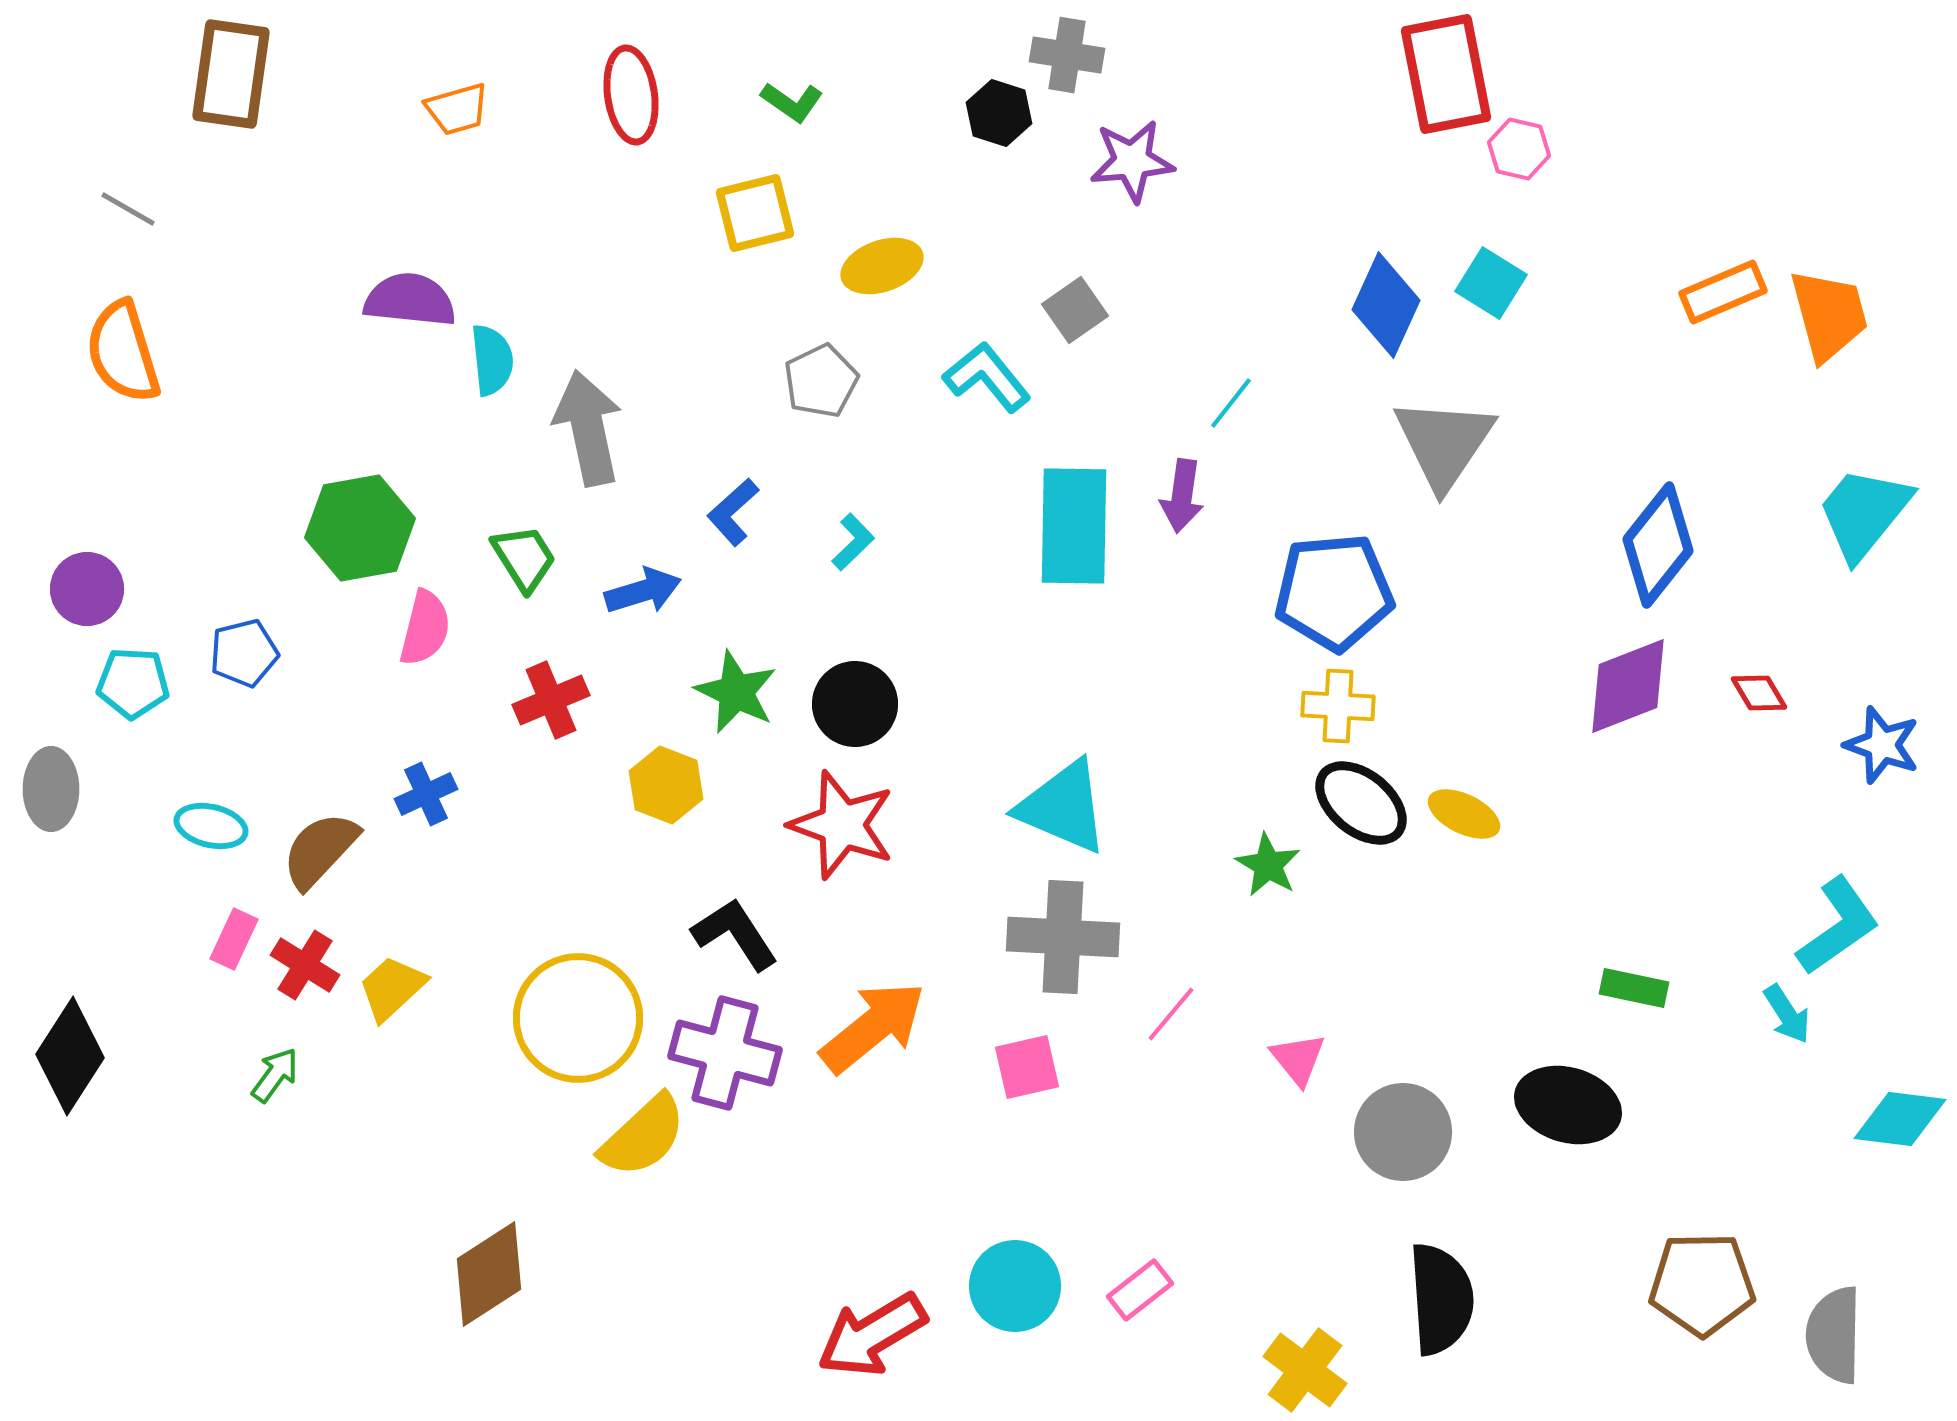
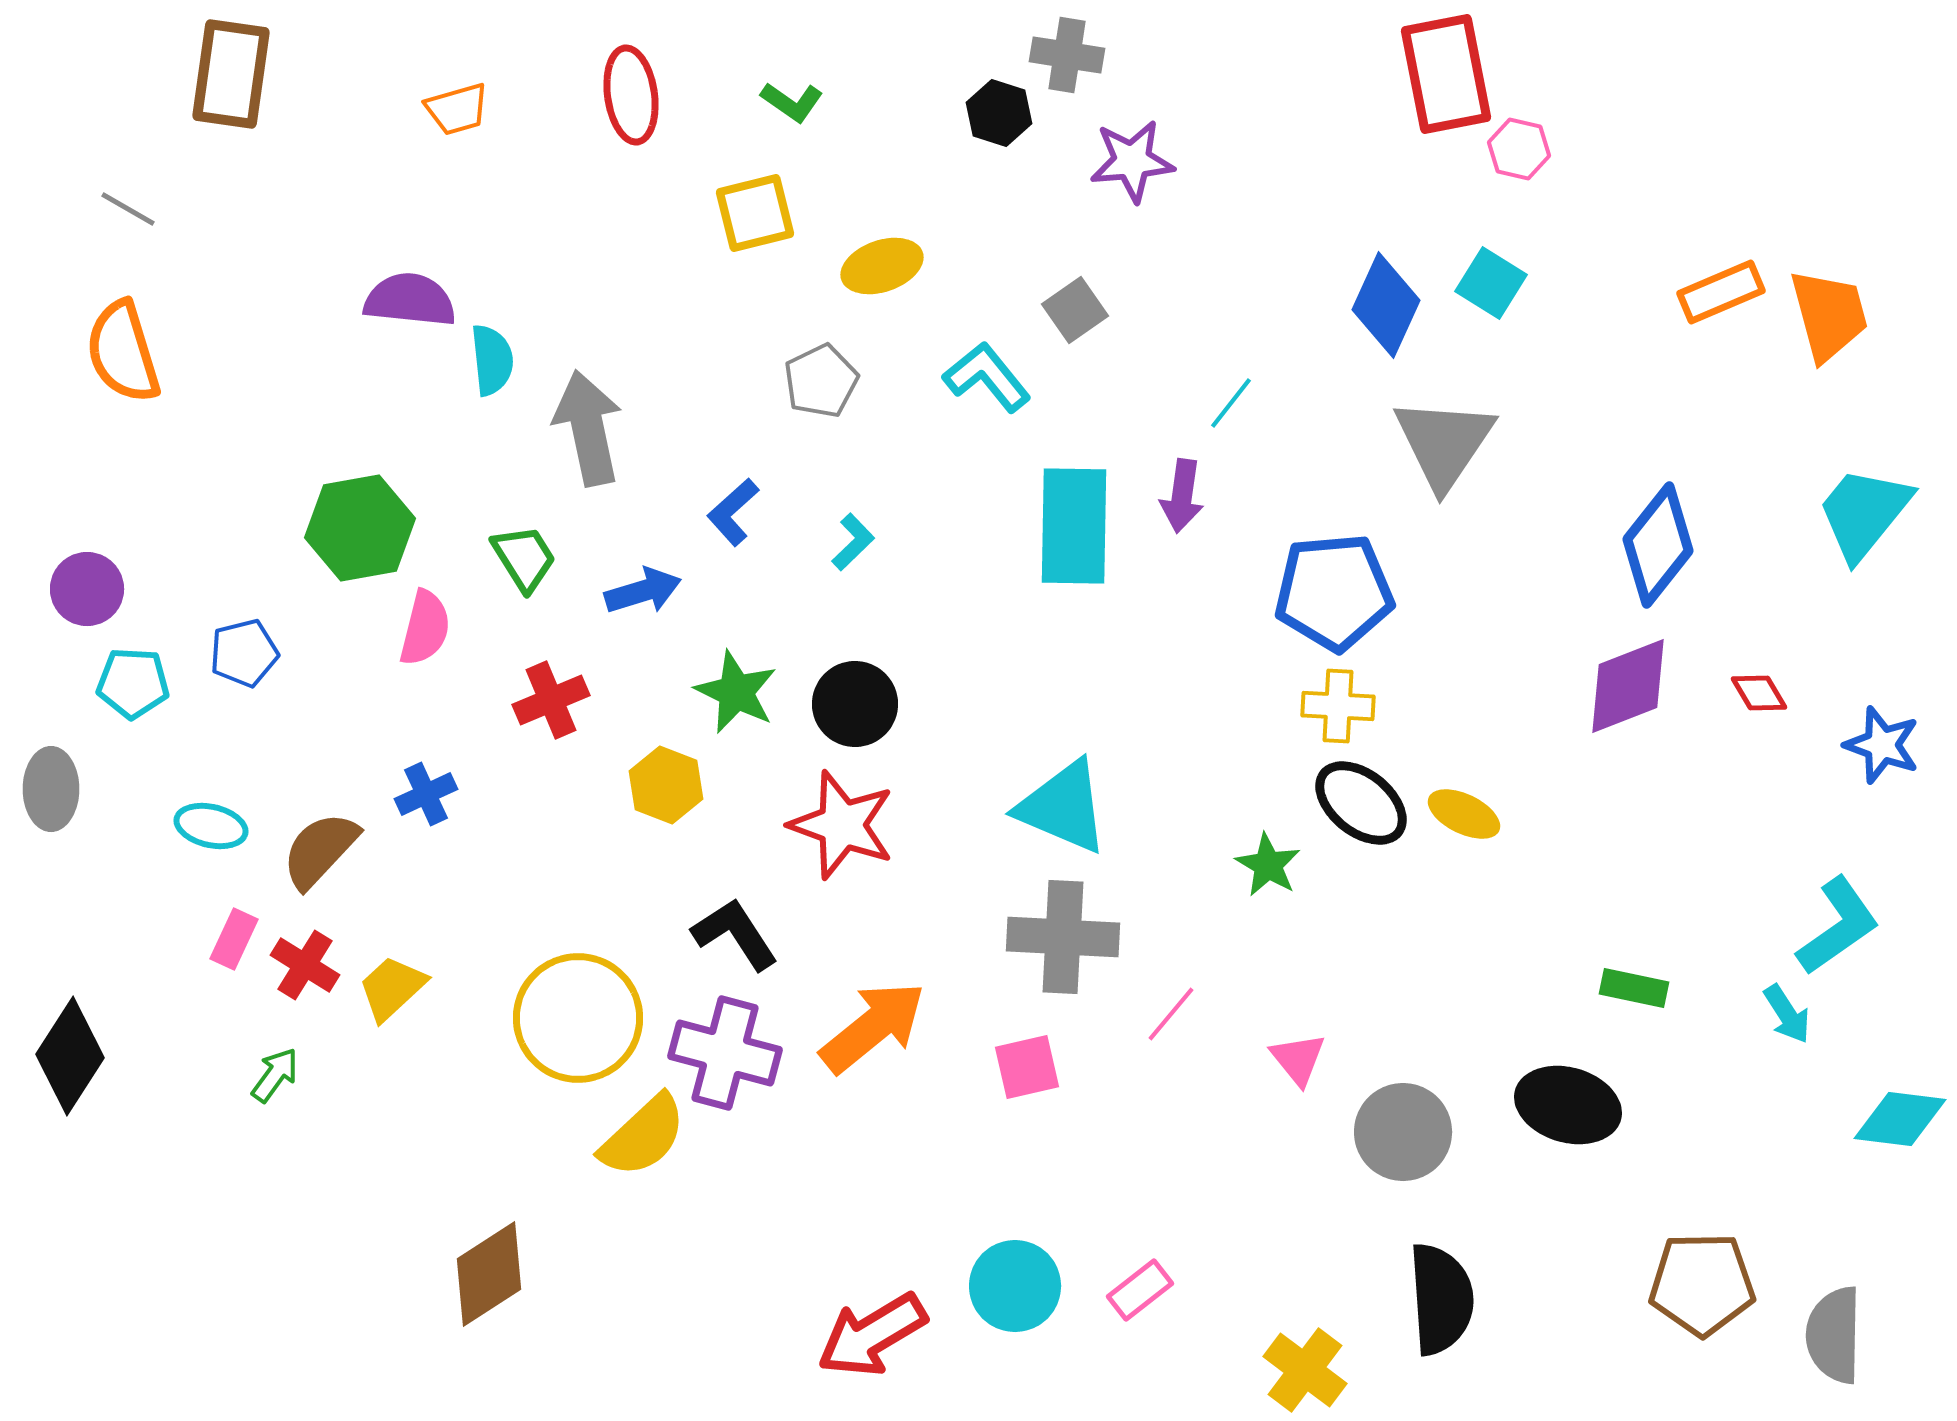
orange rectangle at (1723, 292): moved 2 px left
